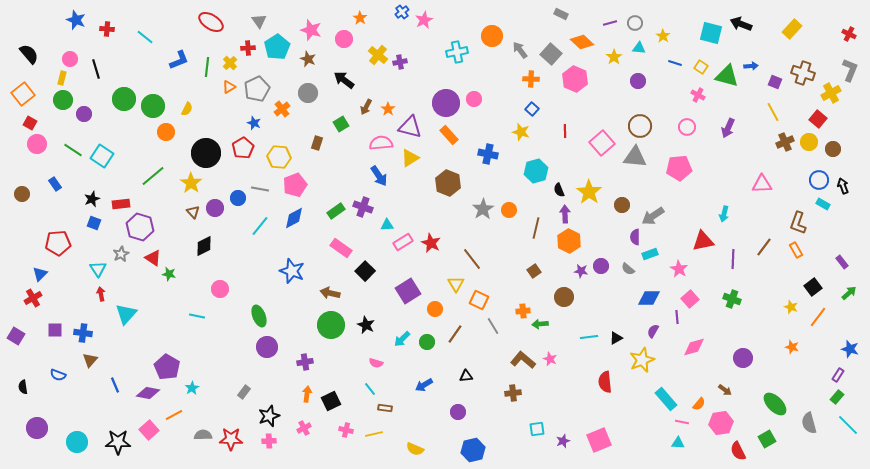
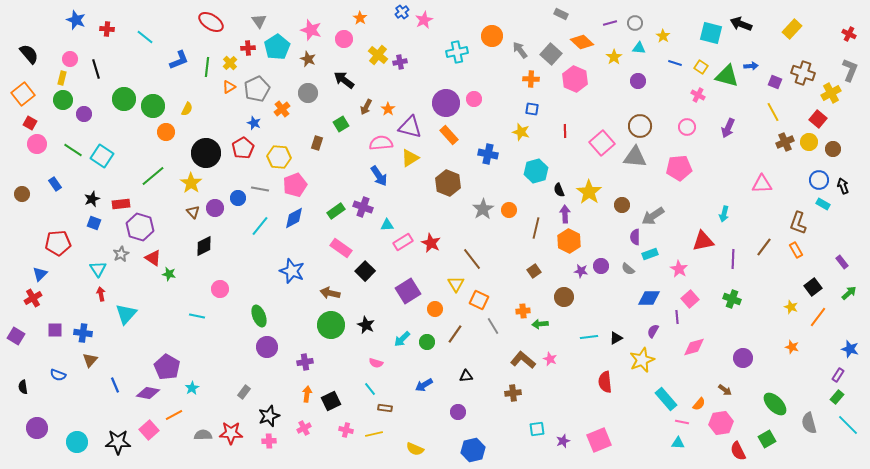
blue square at (532, 109): rotated 32 degrees counterclockwise
red star at (231, 439): moved 6 px up
